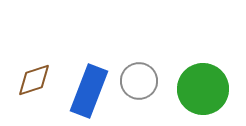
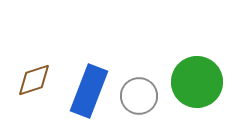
gray circle: moved 15 px down
green circle: moved 6 px left, 7 px up
